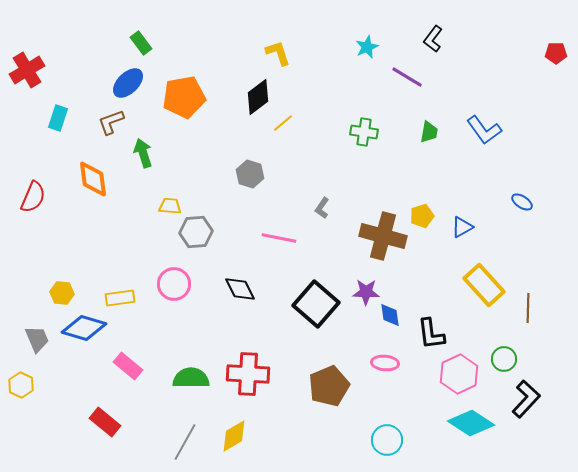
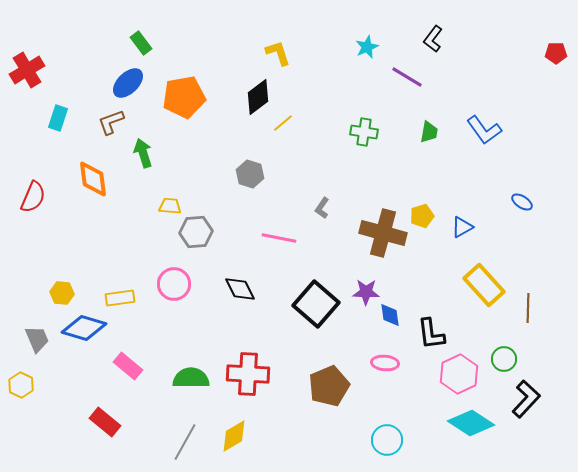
brown cross at (383, 236): moved 3 px up
